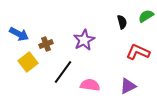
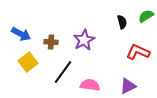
blue arrow: moved 2 px right
brown cross: moved 5 px right, 2 px up; rotated 24 degrees clockwise
